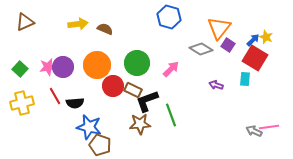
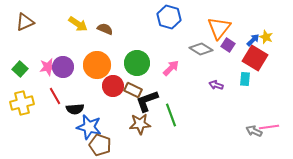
yellow arrow: rotated 42 degrees clockwise
pink arrow: moved 1 px up
black semicircle: moved 6 px down
